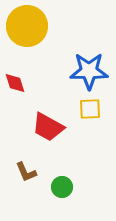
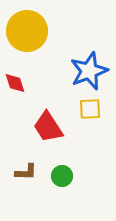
yellow circle: moved 5 px down
blue star: rotated 21 degrees counterclockwise
red trapezoid: rotated 28 degrees clockwise
brown L-shape: rotated 65 degrees counterclockwise
green circle: moved 11 px up
